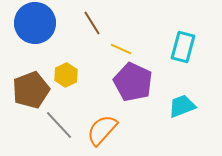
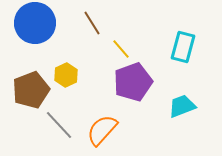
yellow line: rotated 25 degrees clockwise
purple pentagon: rotated 27 degrees clockwise
